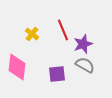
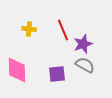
yellow cross: moved 3 px left, 5 px up; rotated 32 degrees counterclockwise
pink diamond: moved 3 px down; rotated 8 degrees counterclockwise
